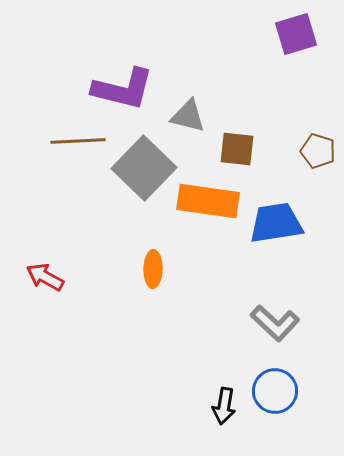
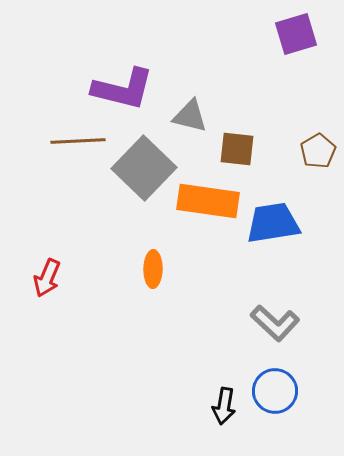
gray triangle: moved 2 px right
brown pentagon: rotated 24 degrees clockwise
blue trapezoid: moved 3 px left
red arrow: moved 2 px right, 1 px down; rotated 96 degrees counterclockwise
